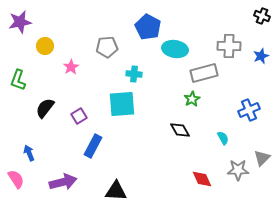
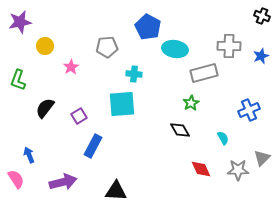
green star: moved 1 px left, 4 px down
blue arrow: moved 2 px down
red diamond: moved 1 px left, 10 px up
